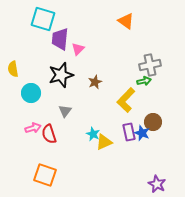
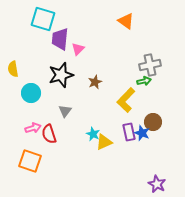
orange square: moved 15 px left, 14 px up
